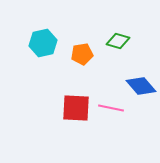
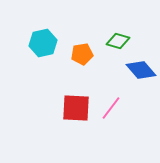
blue diamond: moved 16 px up
pink line: rotated 65 degrees counterclockwise
